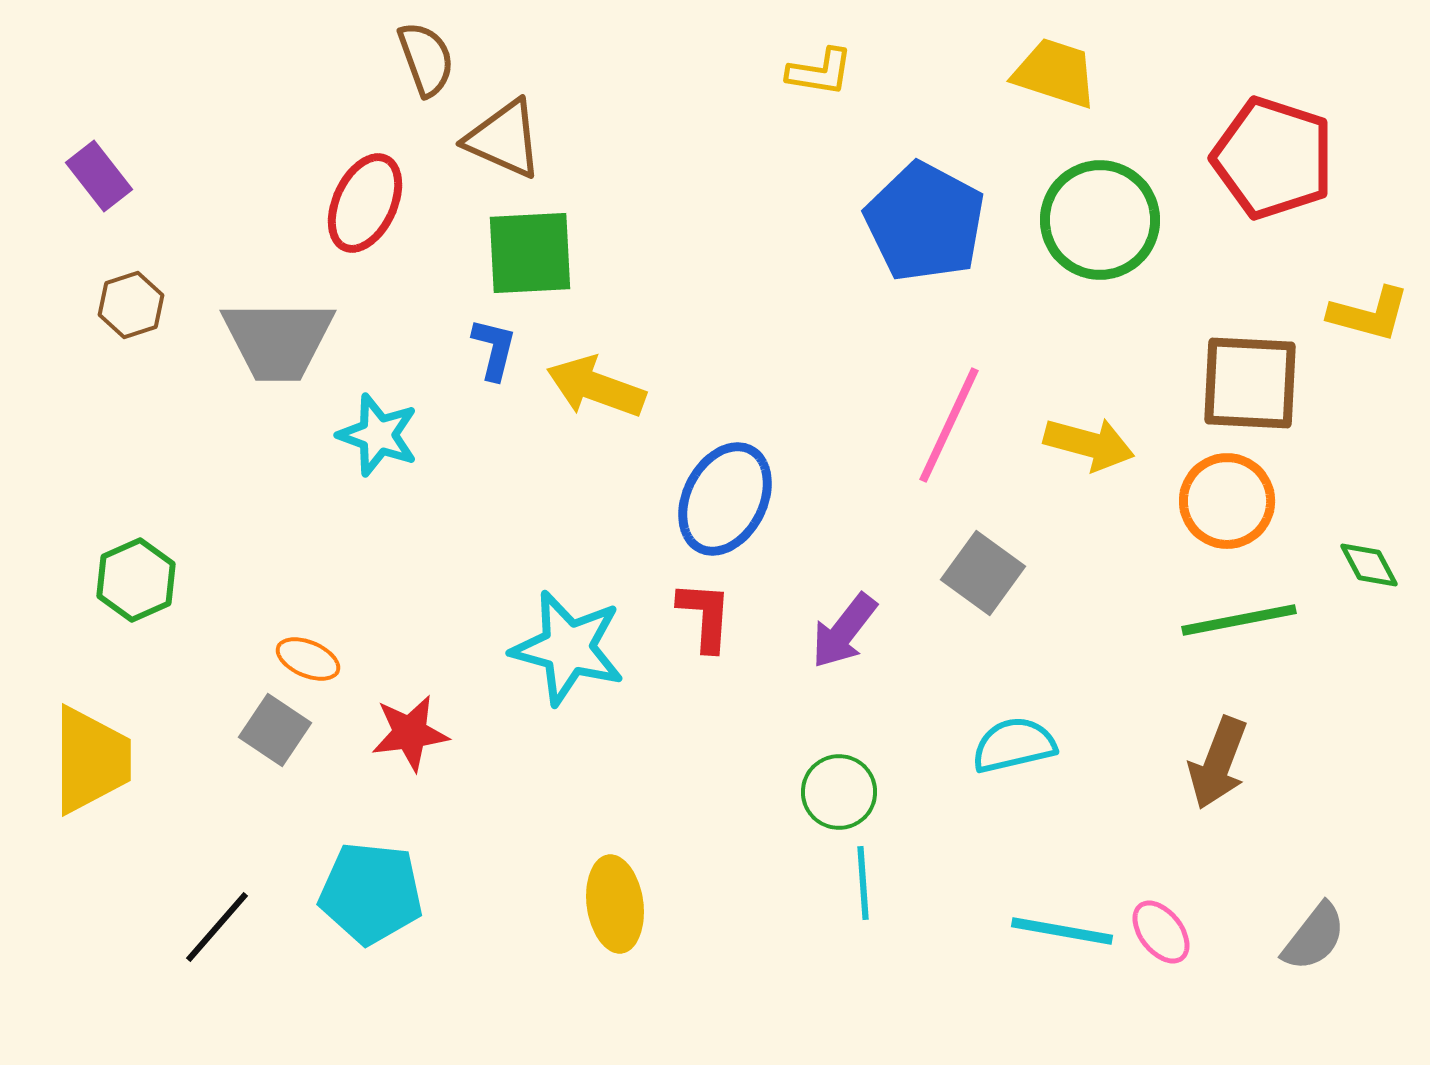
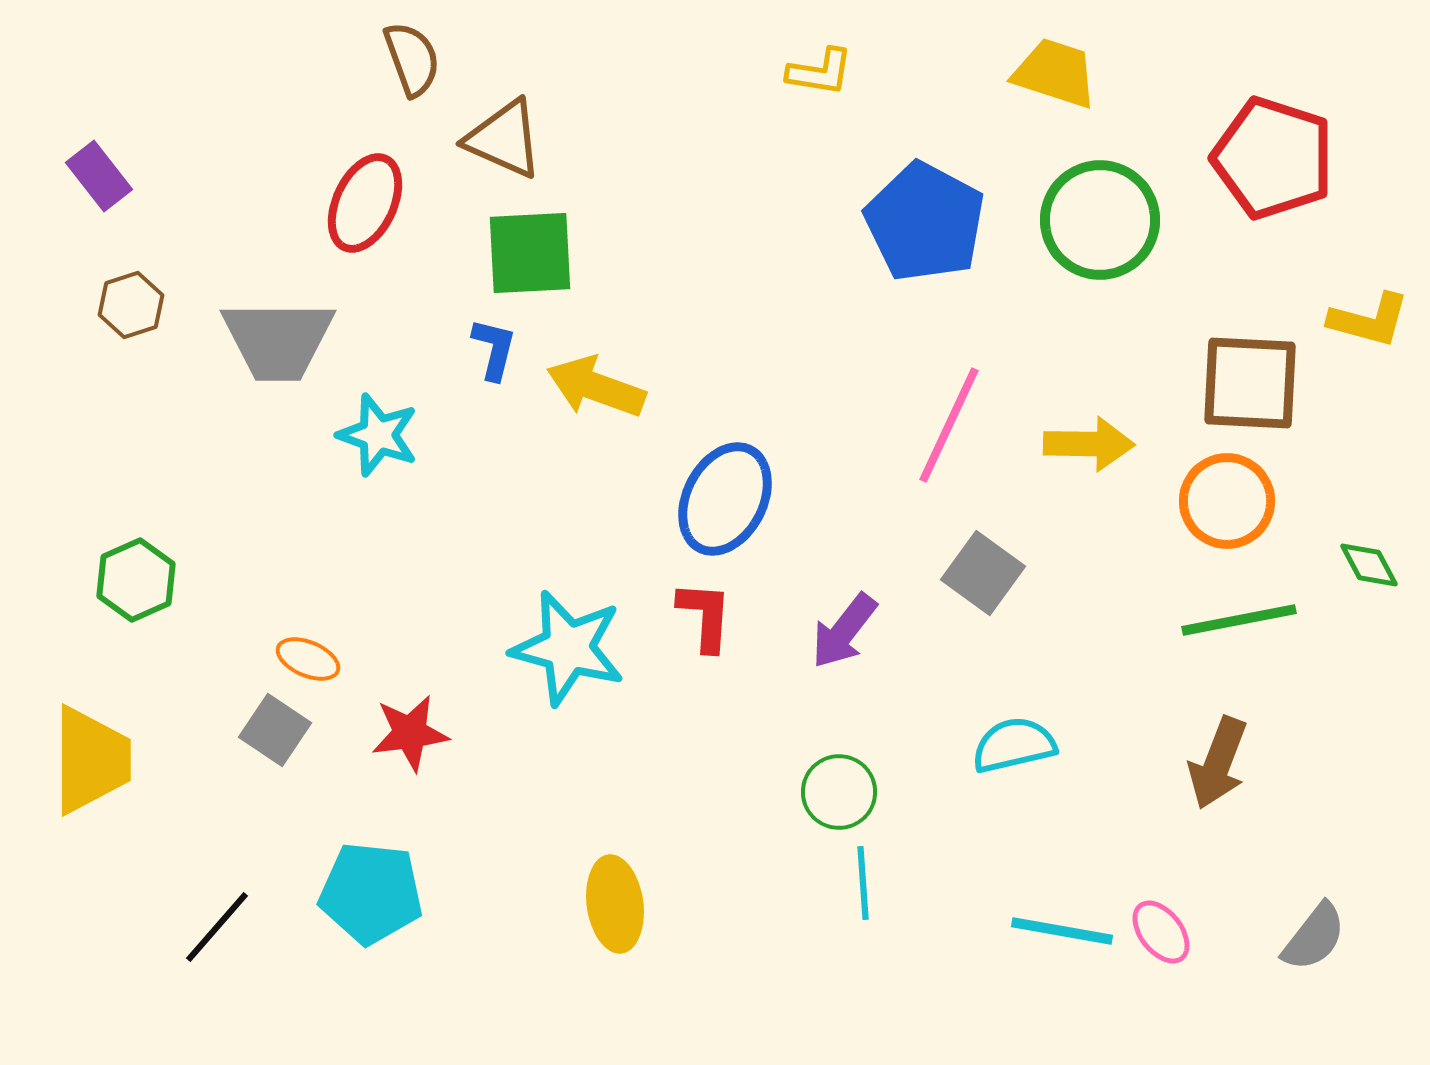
brown semicircle at (426, 59): moved 14 px left
yellow L-shape at (1369, 314): moved 6 px down
yellow arrow at (1089, 444): rotated 14 degrees counterclockwise
